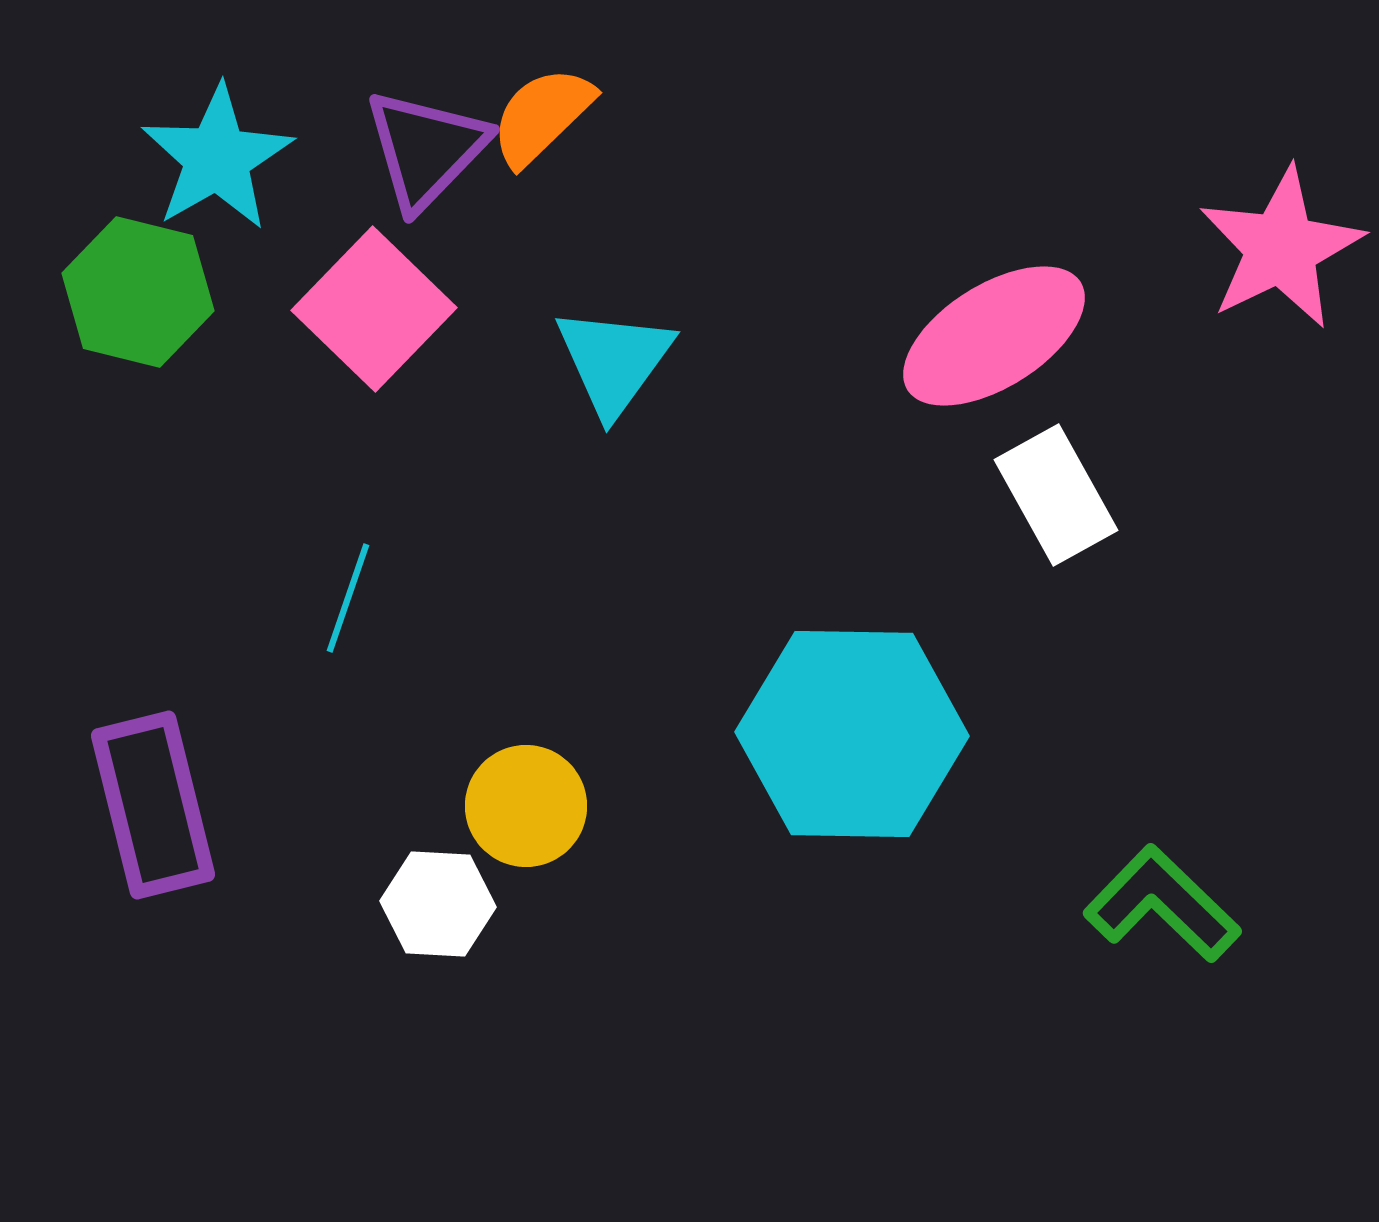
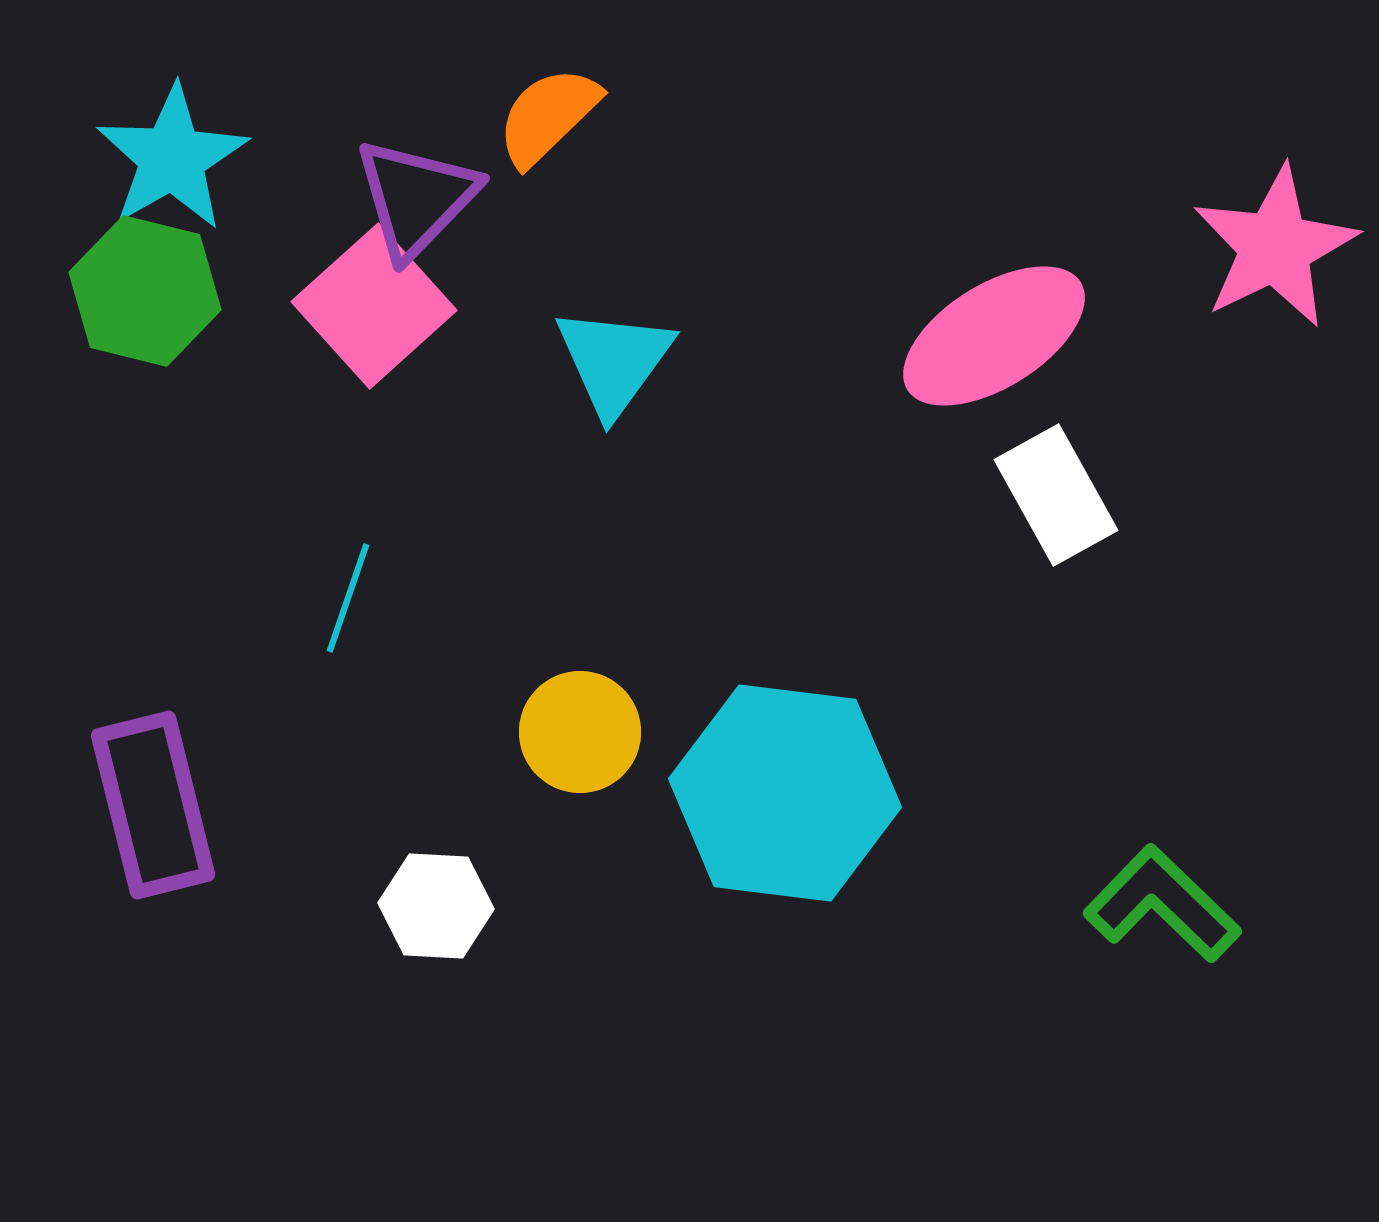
orange semicircle: moved 6 px right
purple triangle: moved 10 px left, 49 px down
cyan star: moved 45 px left
pink star: moved 6 px left, 1 px up
green hexagon: moved 7 px right, 1 px up
pink square: moved 3 px up; rotated 4 degrees clockwise
cyan hexagon: moved 67 px left, 59 px down; rotated 6 degrees clockwise
yellow circle: moved 54 px right, 74 px up
white hexagon: moved 2 px left, 2 px down
